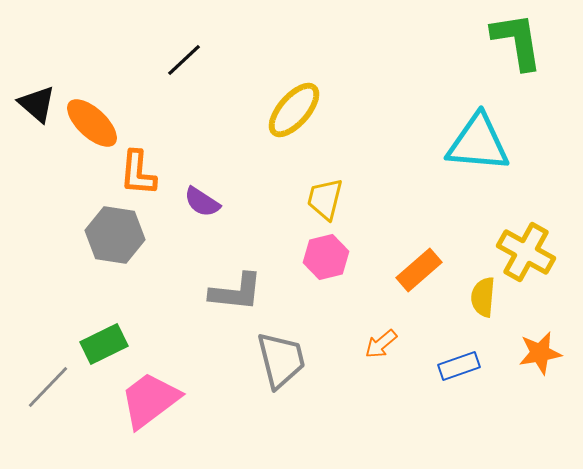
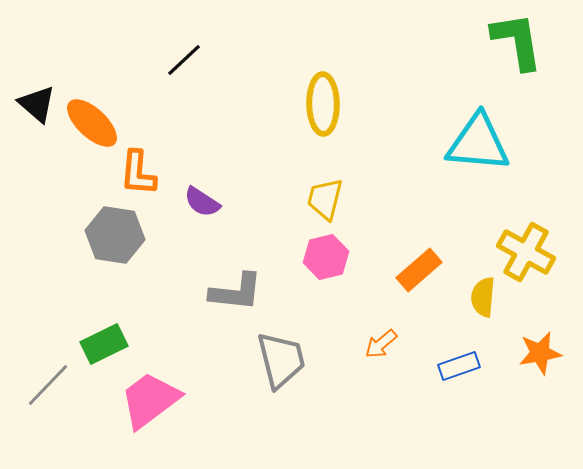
yellow ellipse: moved 29 px right, 6 px up; rotated 42 degrees counterclockwise
gray line: moved 2 px up
